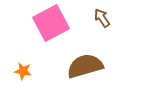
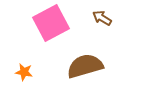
brown arrow: rotated 24 degrees counterclockwise
orange star: moved 1 px right, 1 px down
